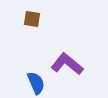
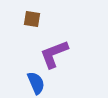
purple L-shape: moved 13 px left, 10 px up; rotated 60 degrees counterclockwise
